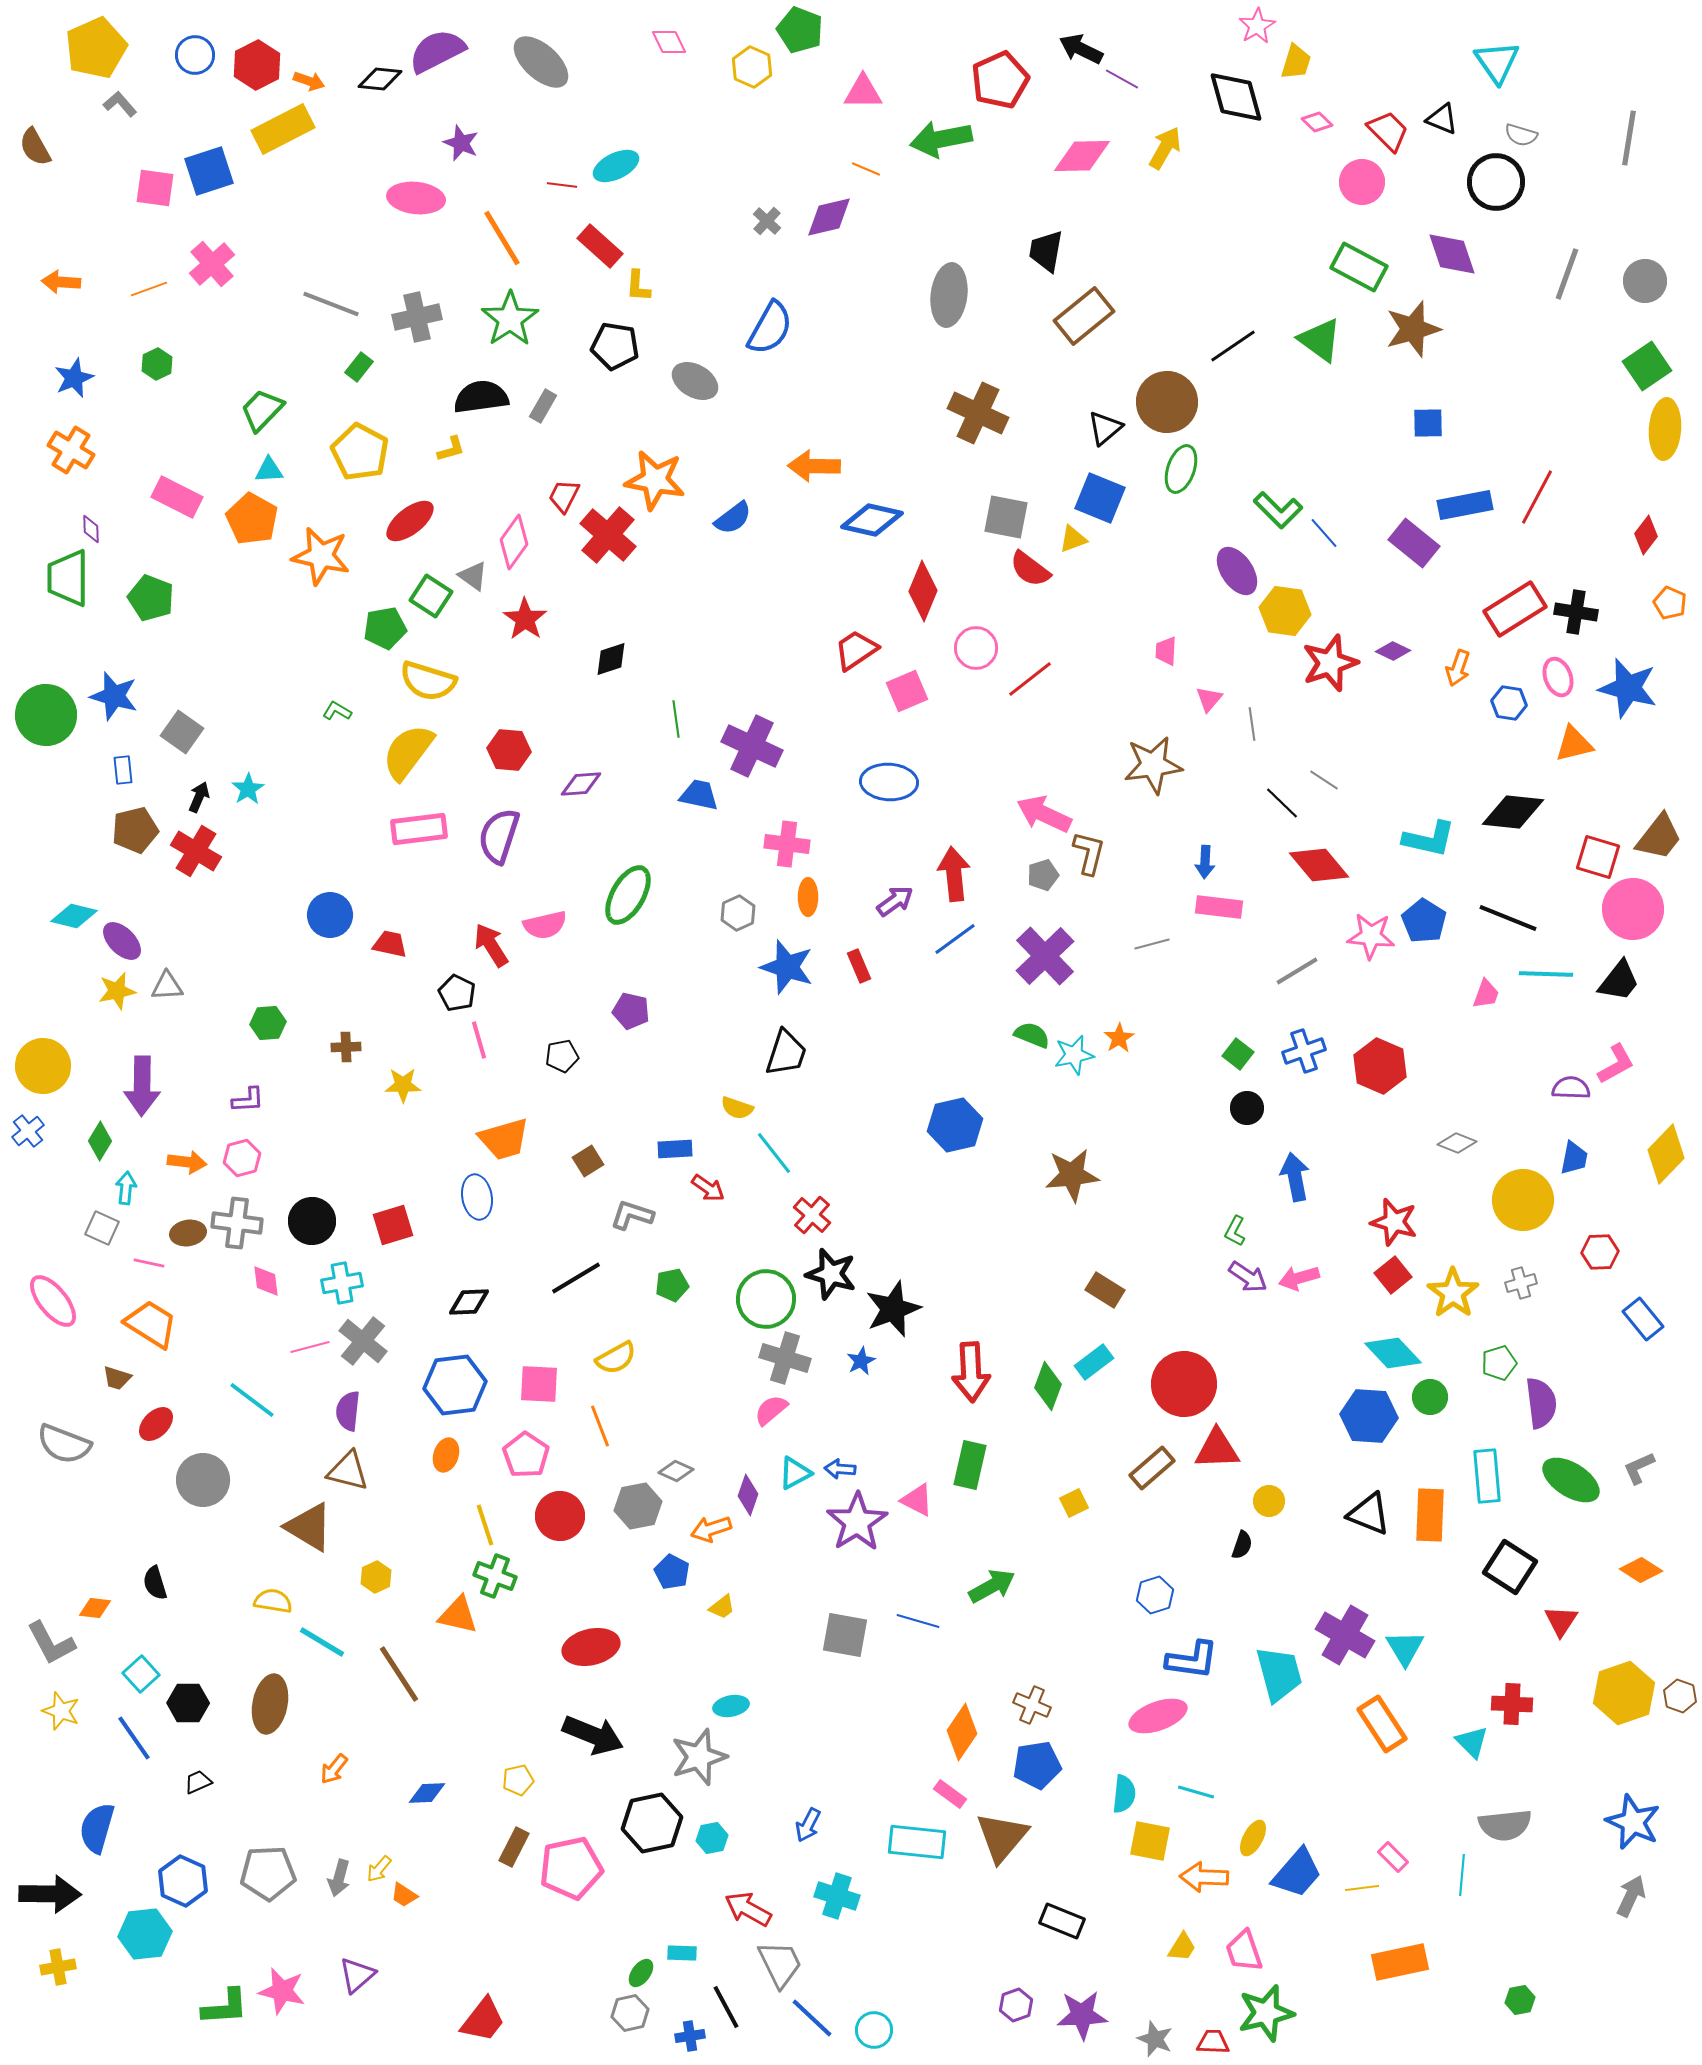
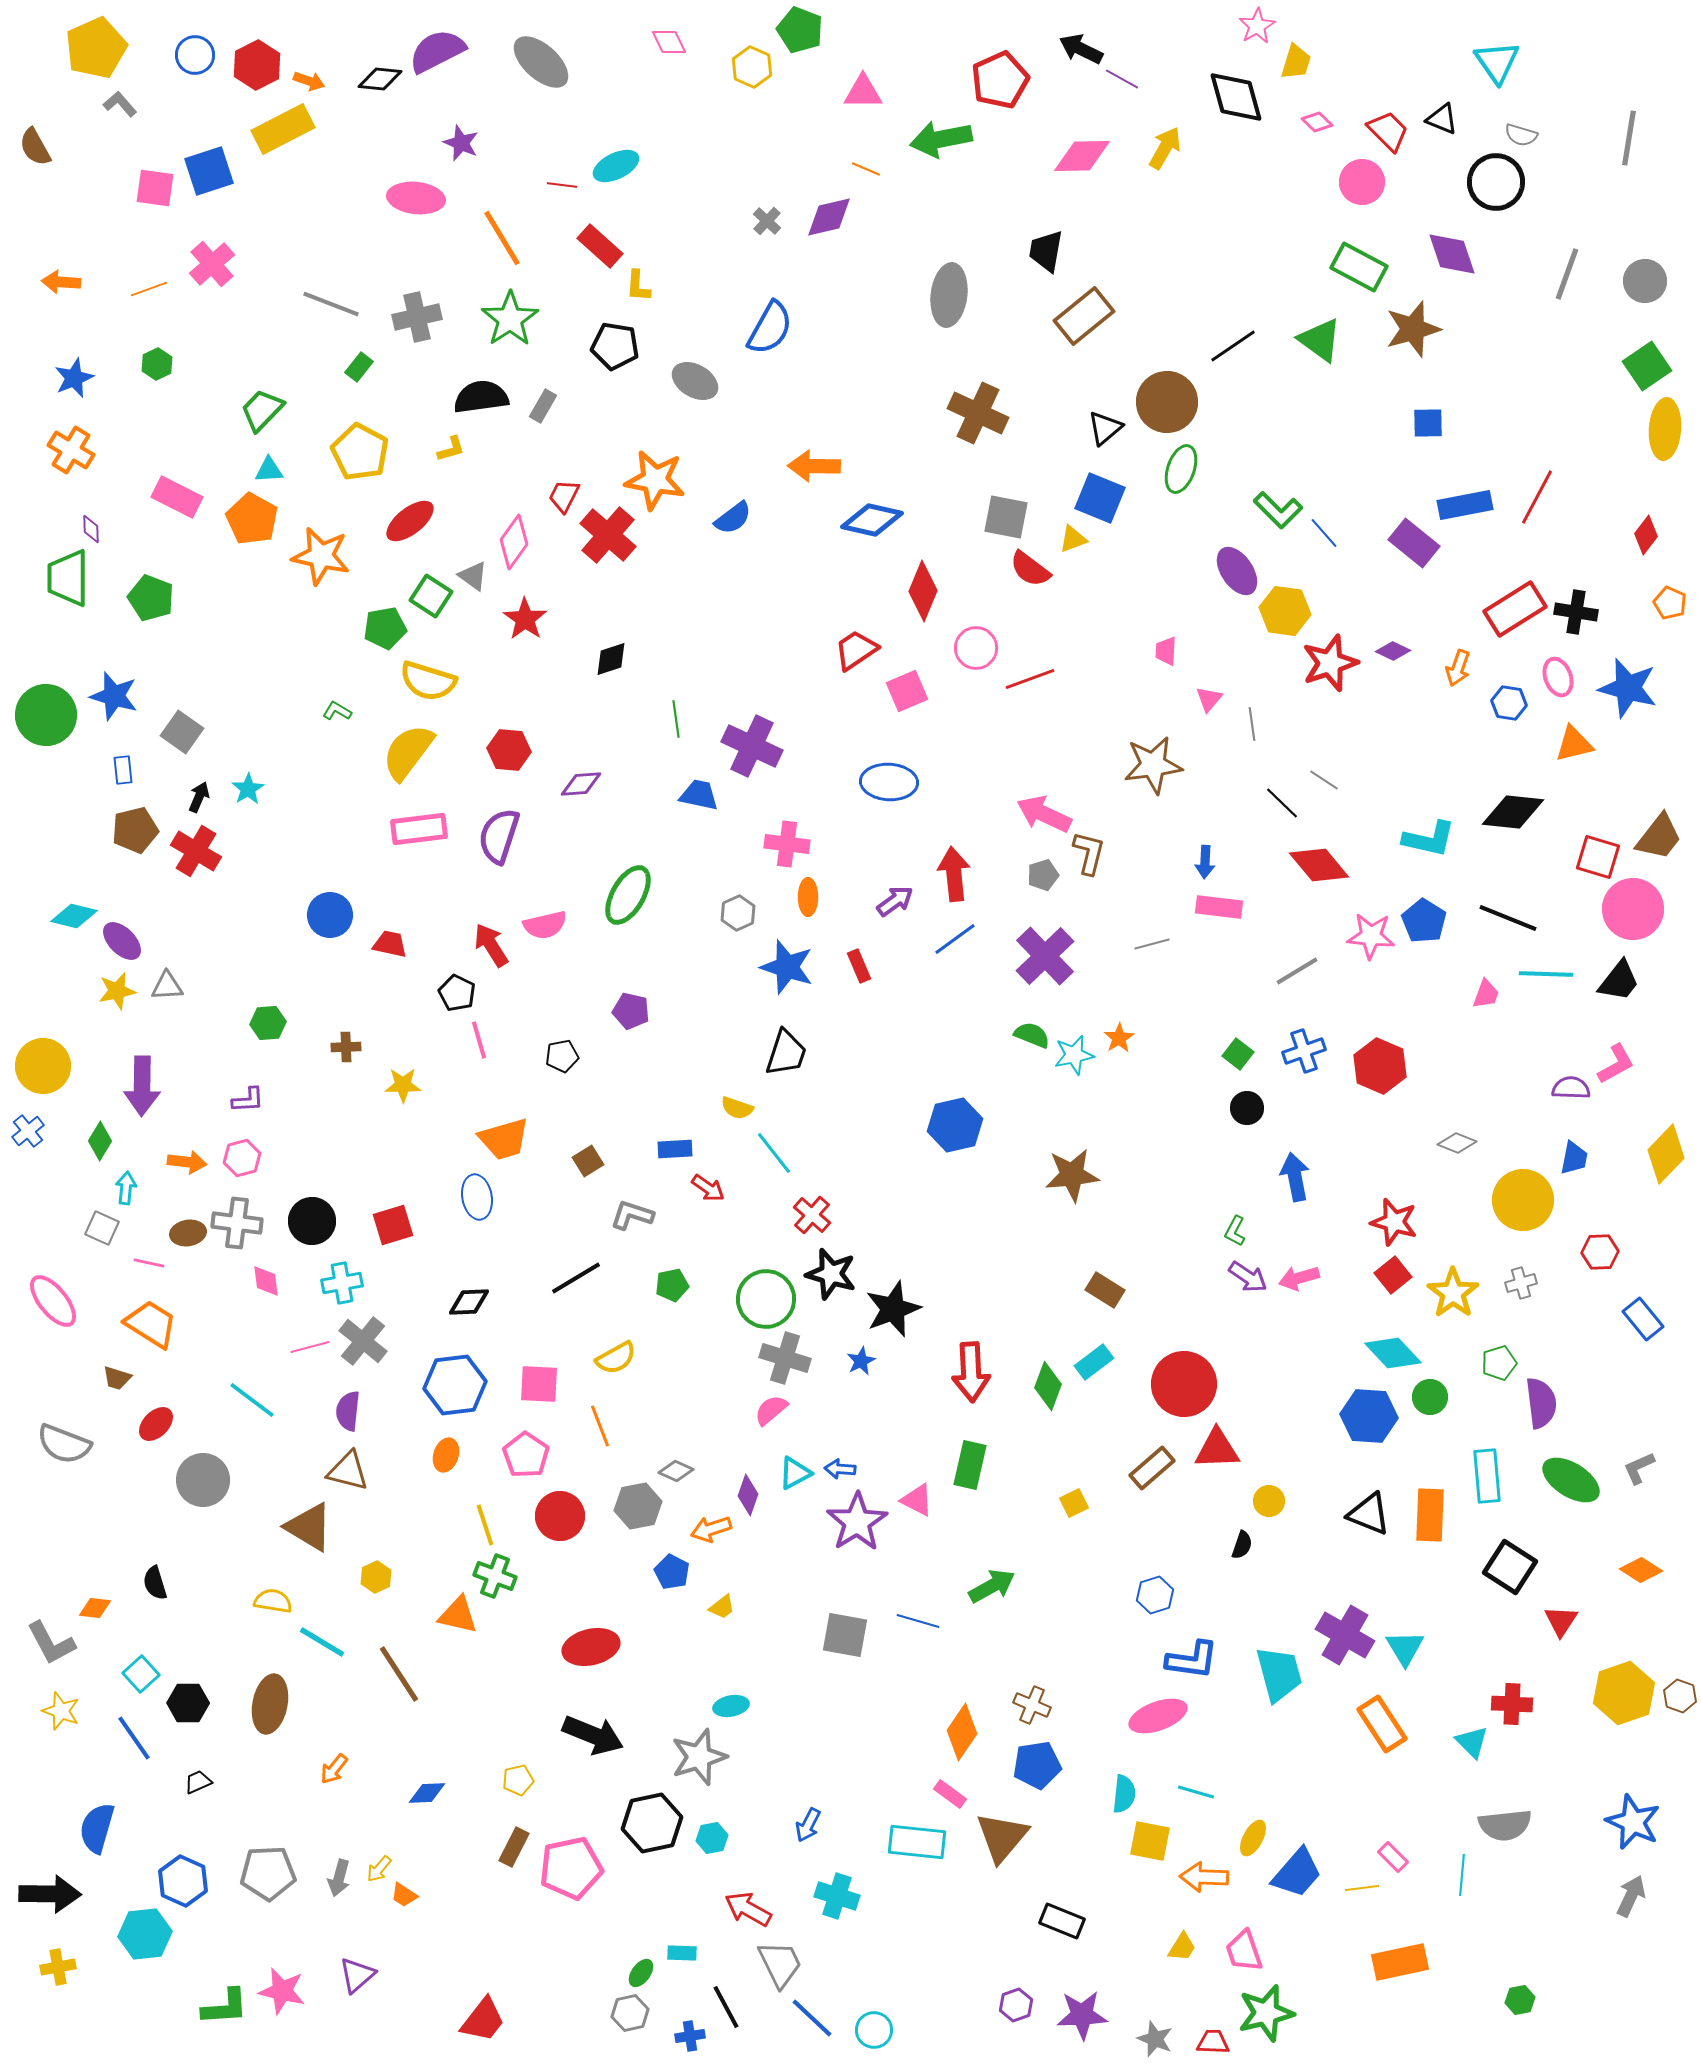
red line at (1030, 679): rotated 18 degrees clockwise
